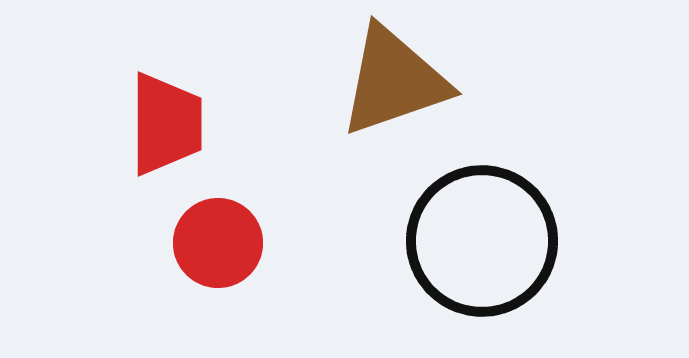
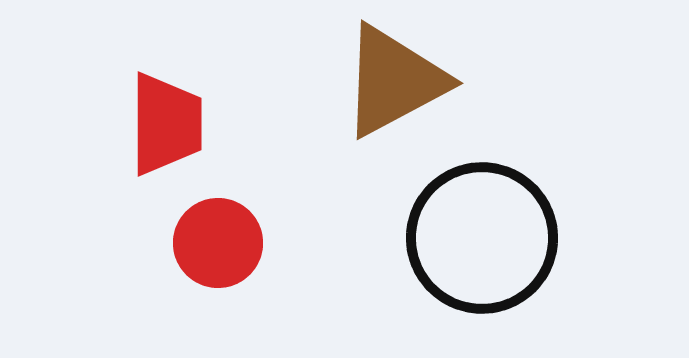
brown triangle: rotated 9 degrees counterclockwise
black circle: moved 3 px up
